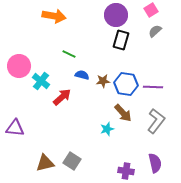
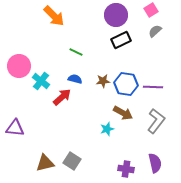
orange arrow: rotated 35 degrees clockwise
black rectangle: rotated 48 degrees clockwise
green line: moved 7 px right, 2 px up
blue semicircle: moved 7 px left, 4 px down
brown arrow: rotated 18 degrees counterclockwise
purple cross: moved 2 px up
